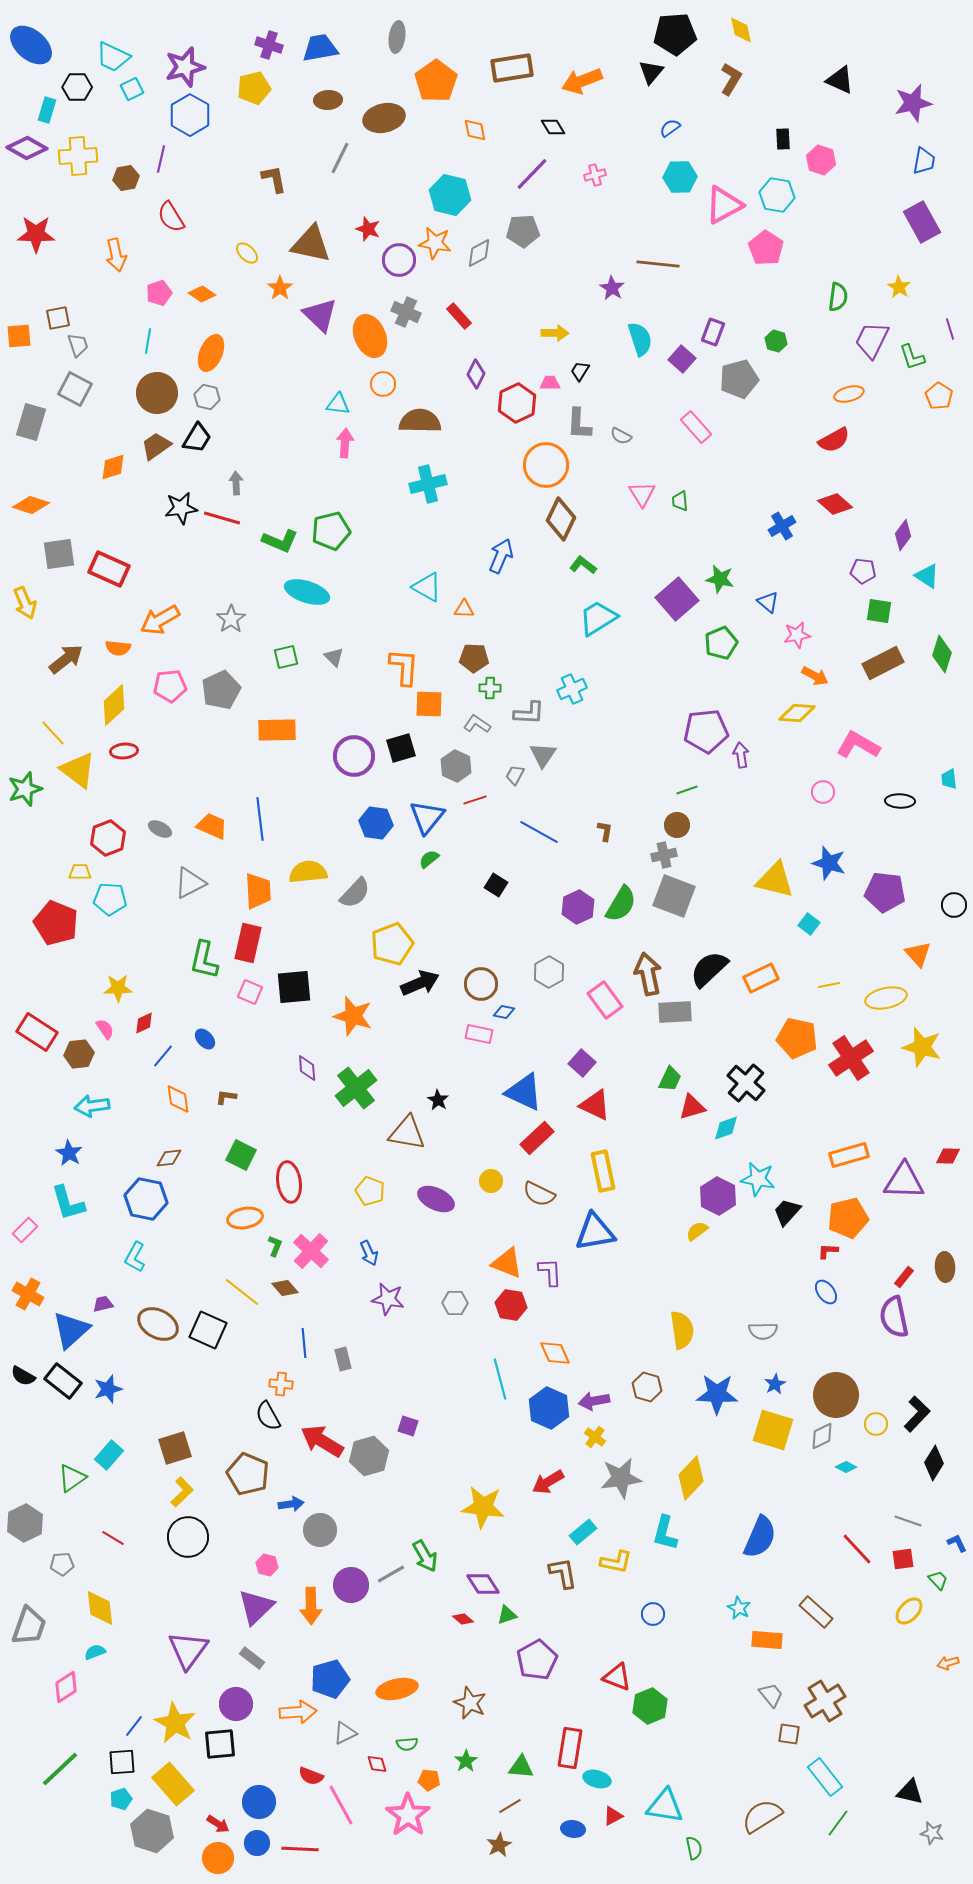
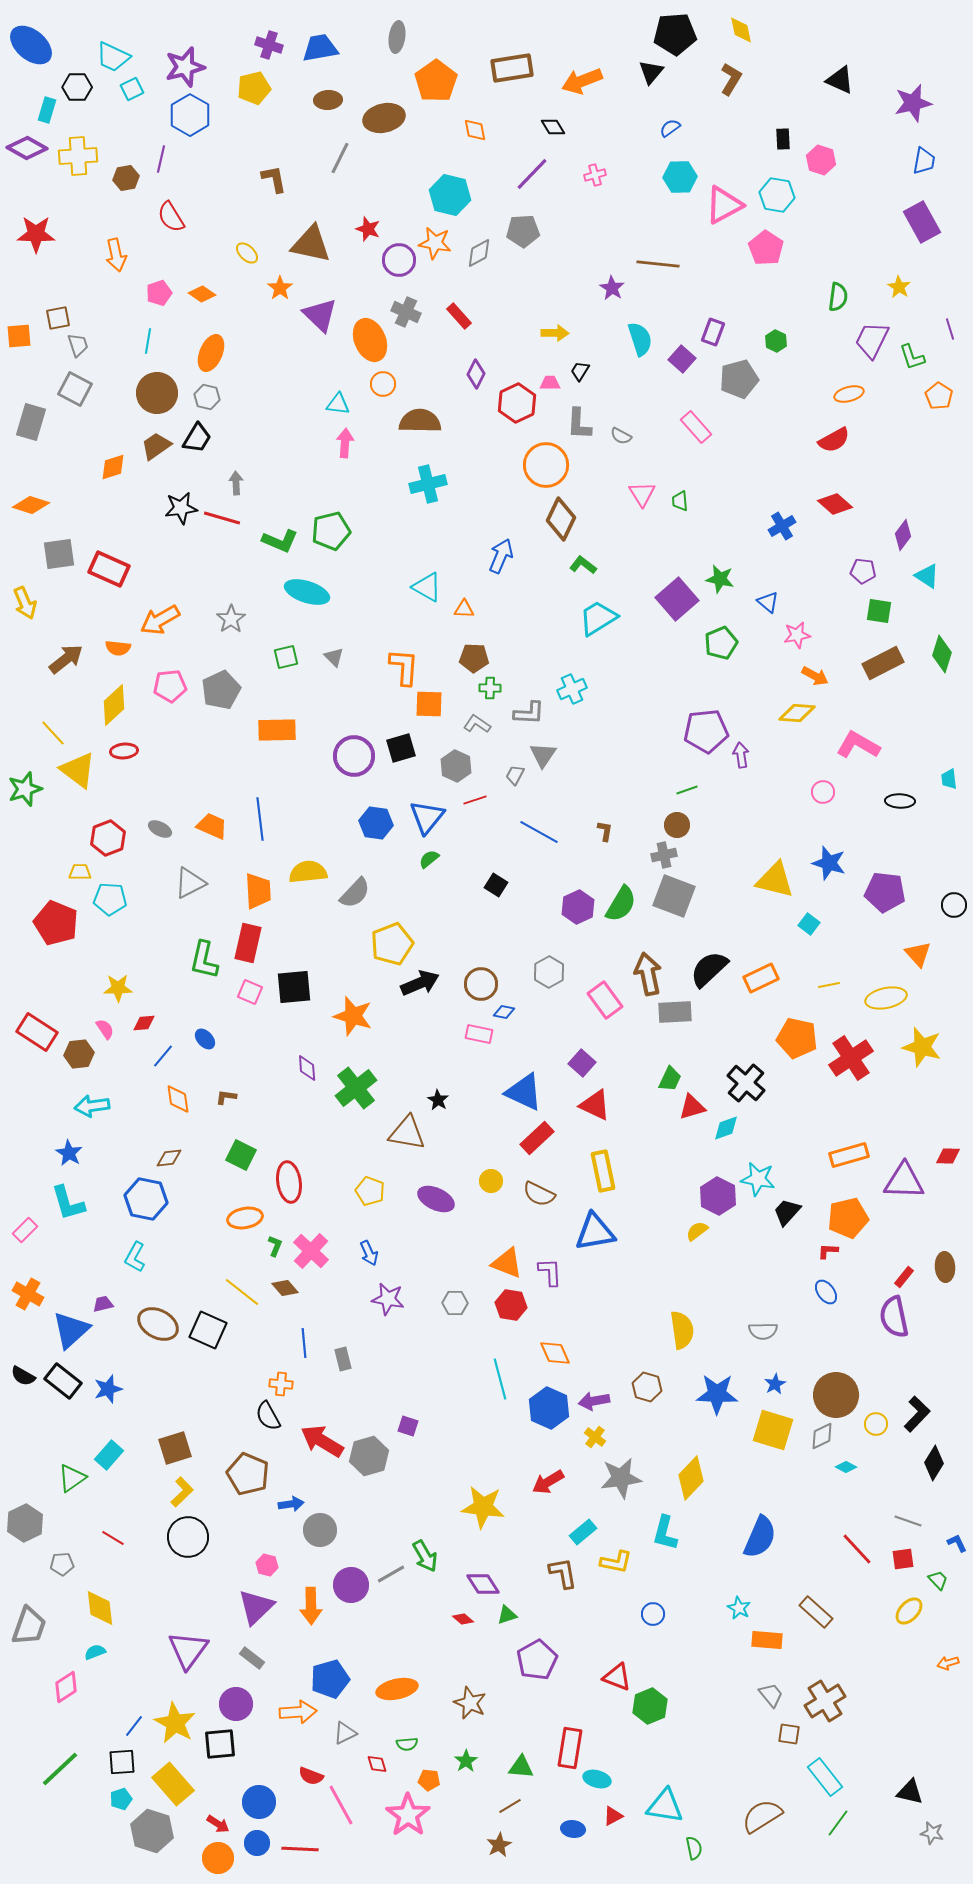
orange ellipse at (370, 336): moved 4 px down
green hexagon at (776, 341): rotated 10 degrees clockwise
red diamond at (144, 1023): rotated 20 degrees clockwise
